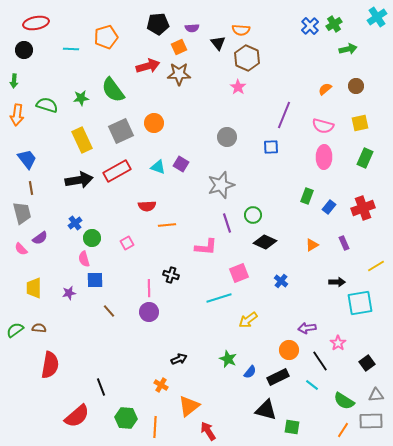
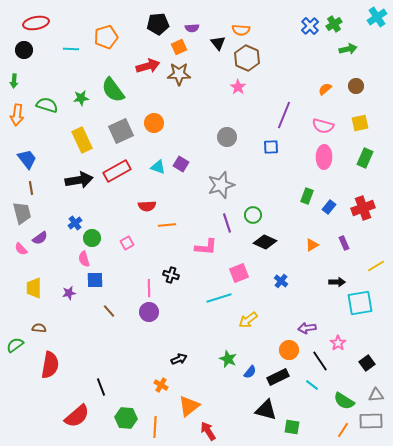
green semicircle at (15, 330): moved 15 px down
